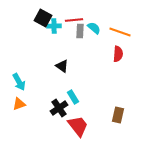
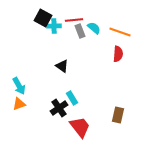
gray rectangle: rotated 24 degrees counterclockwise
cyan arrow: moved 4 px down
cyan rectangle: moved 1 px left, 1 px down
red trapezoid: moved 2 px right, 1 px down
